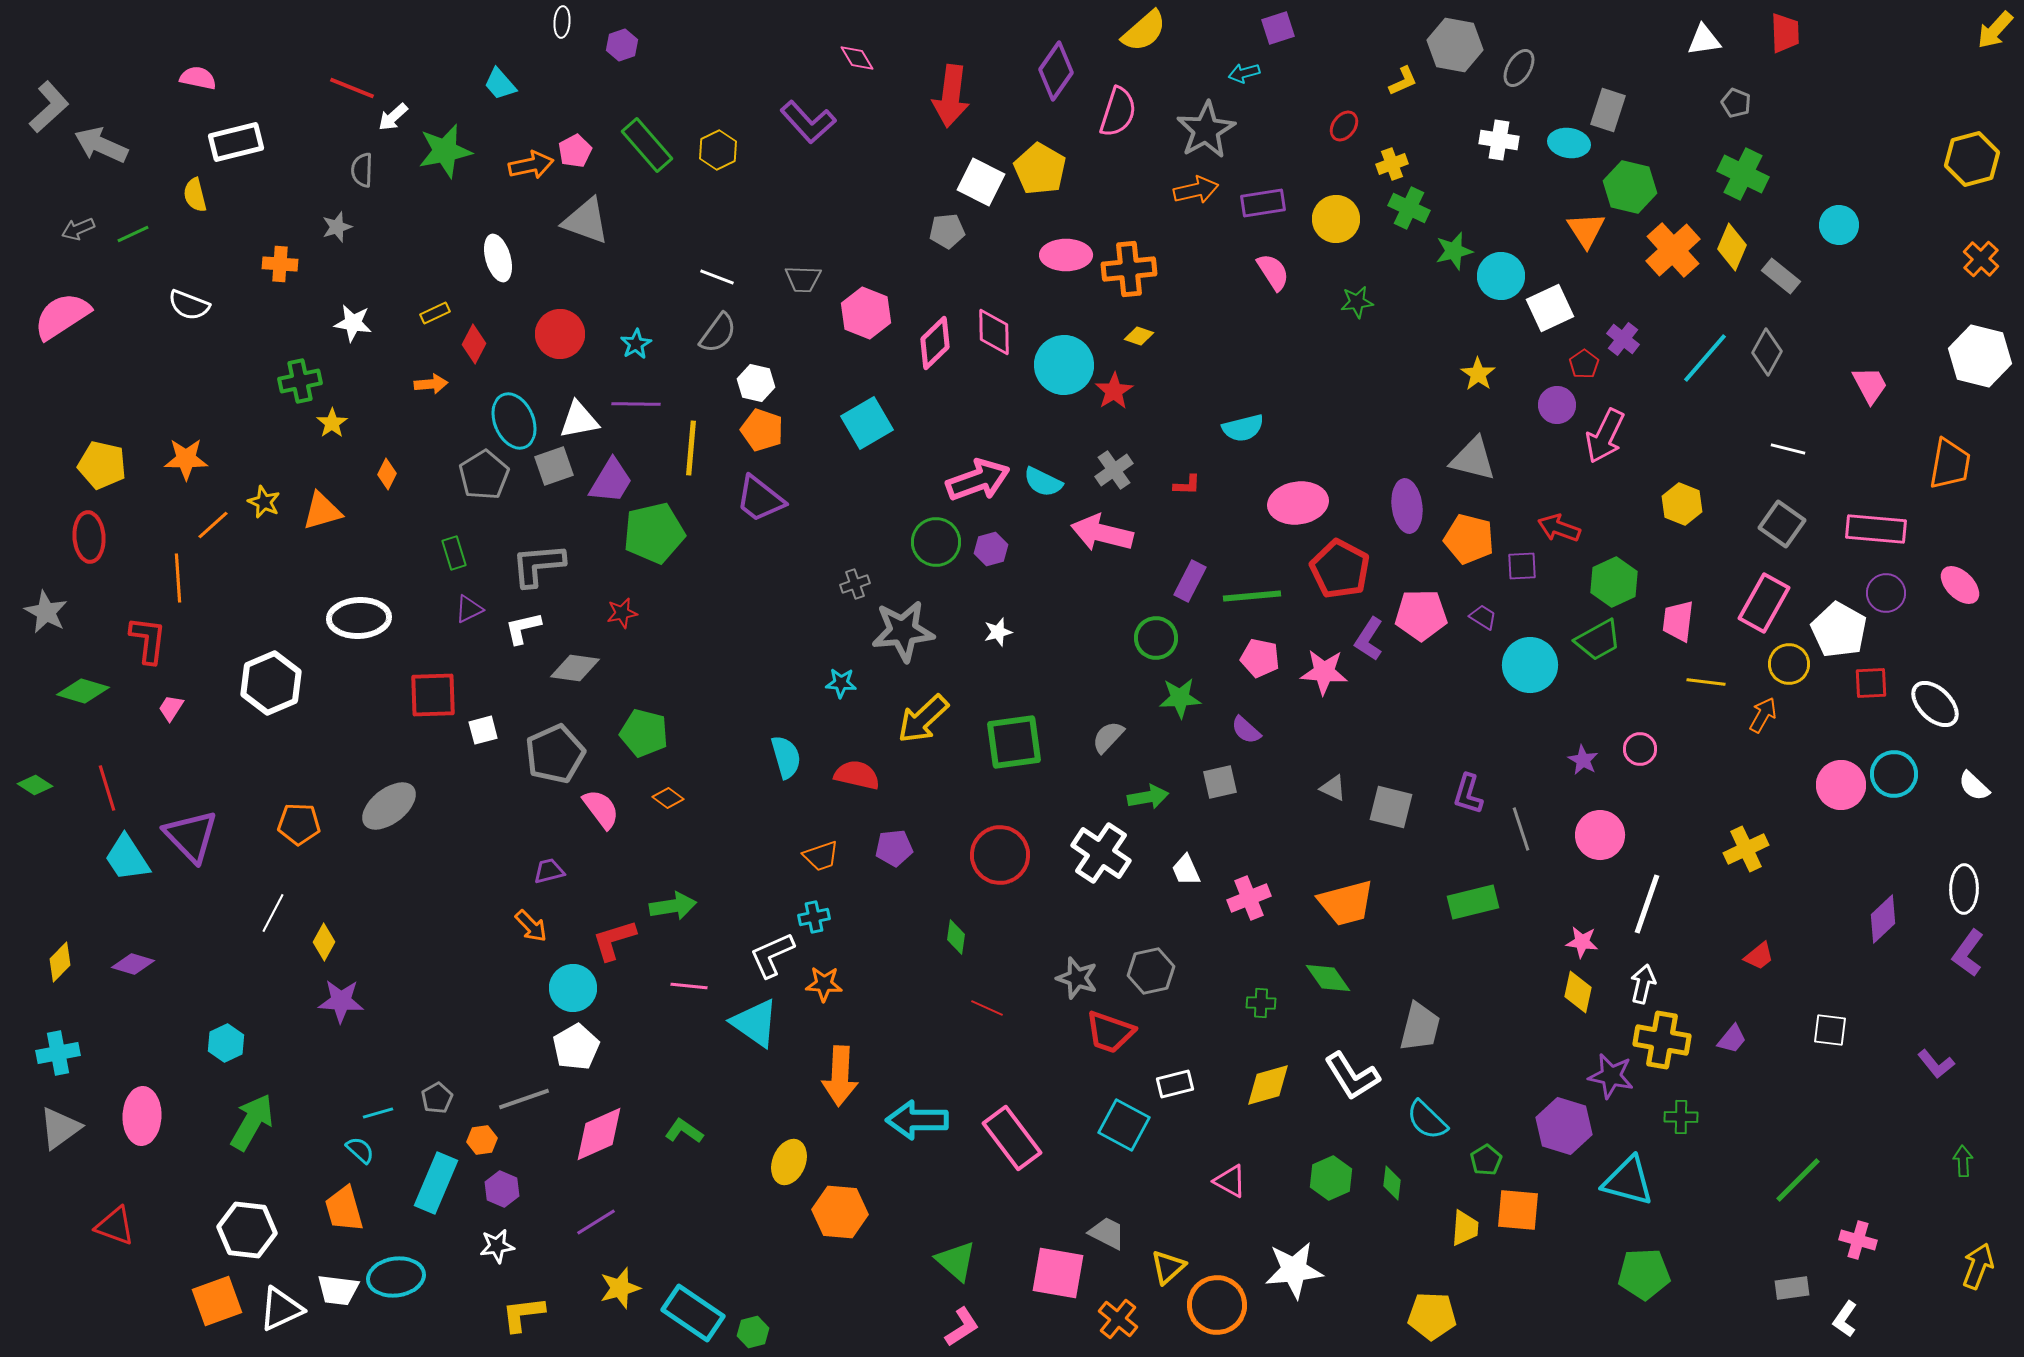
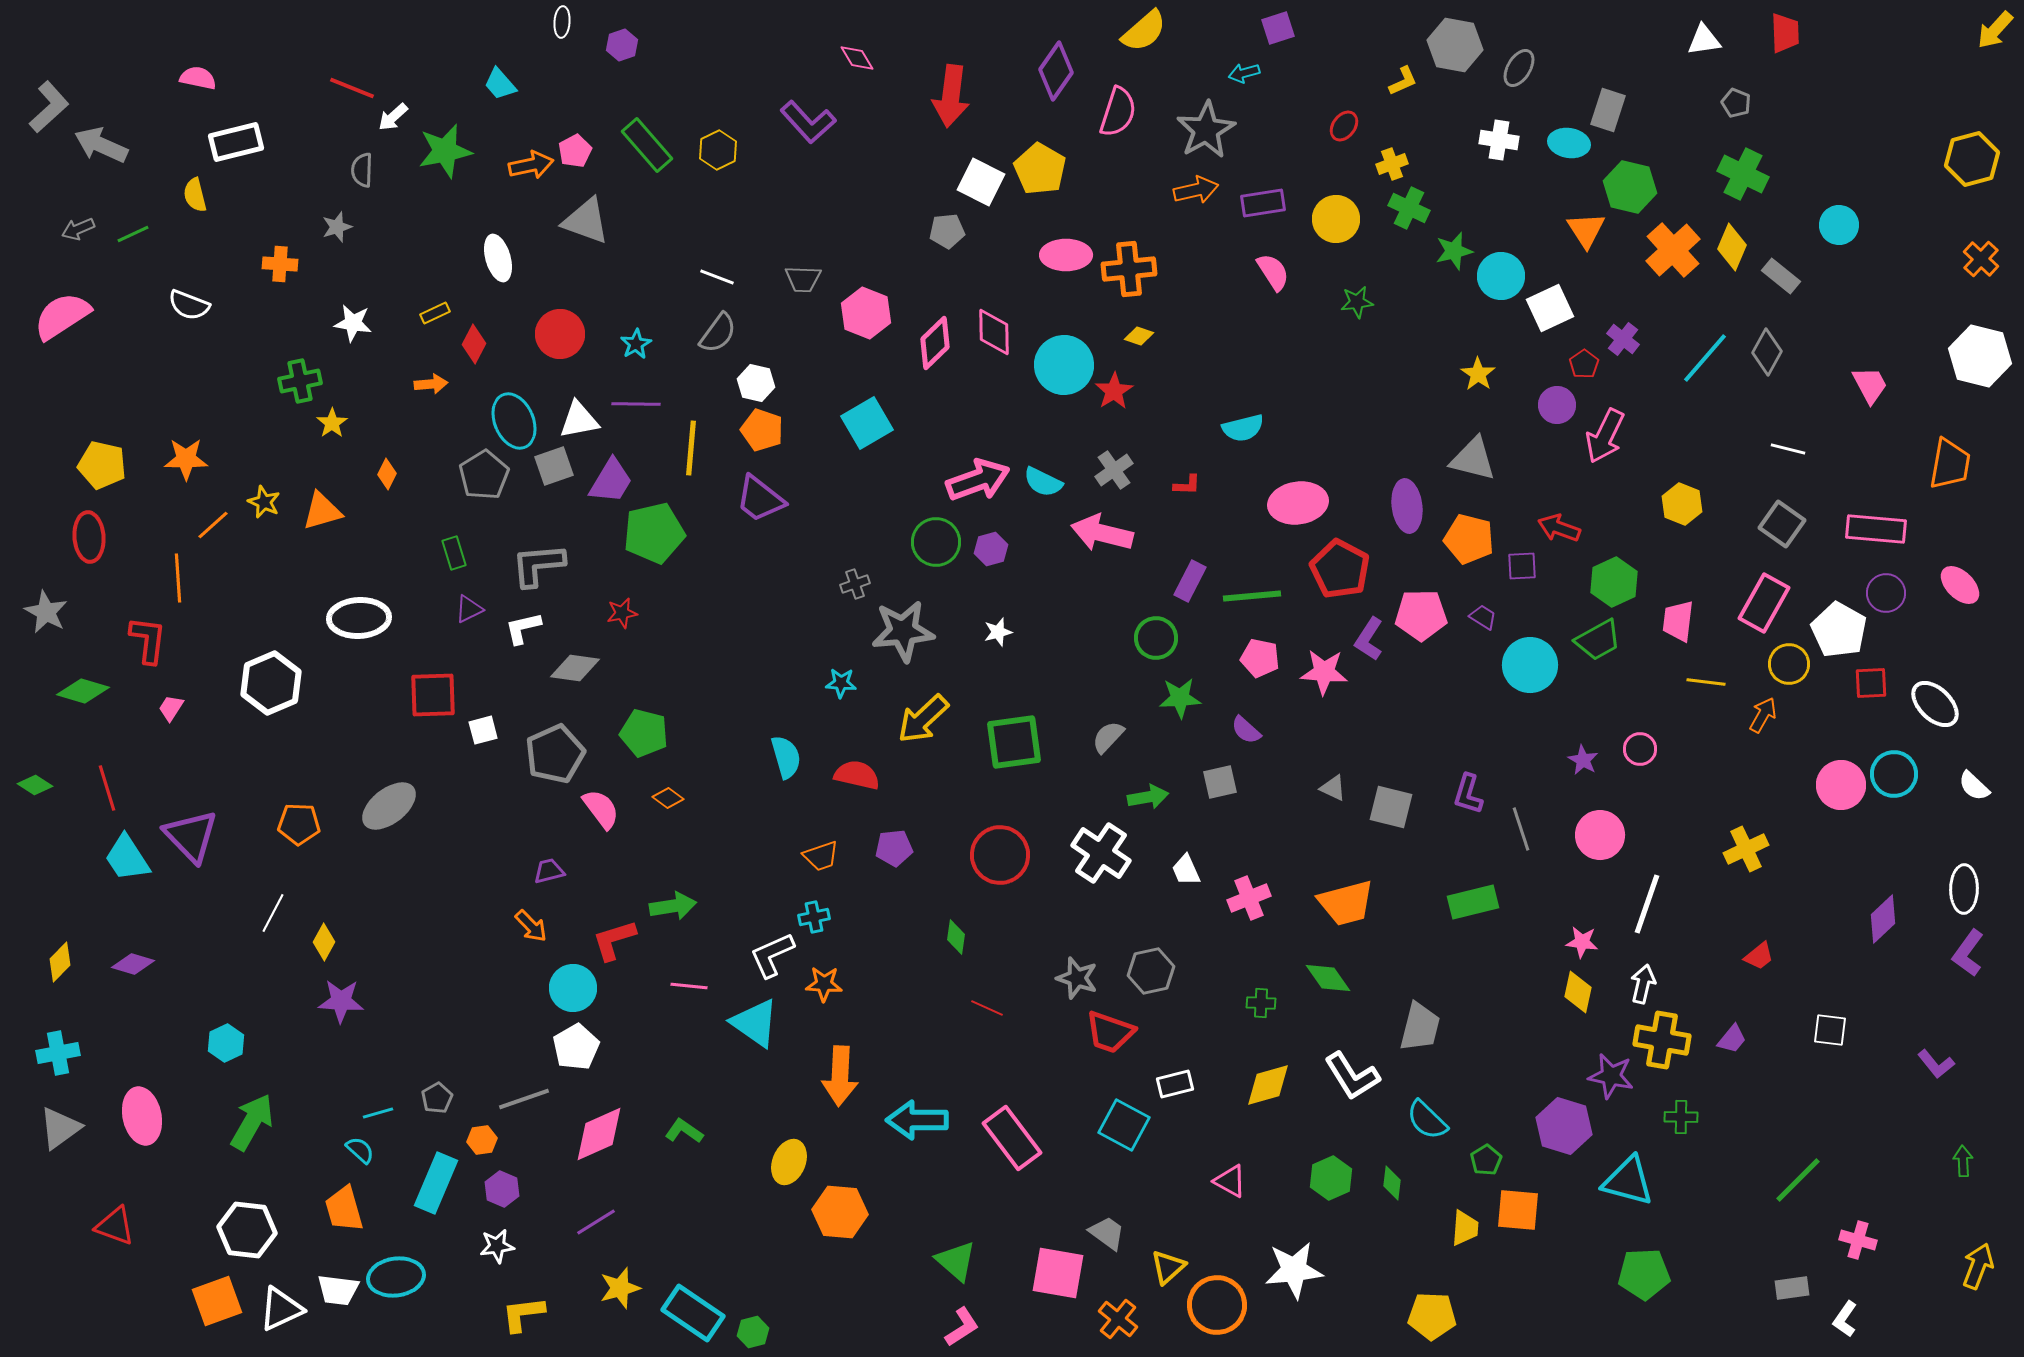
pink ellipse at (142, 1116): rotated 14 degrees counterclockwise
gray trapezoid at (1107, 1233): rotated 9 degrees clockwise
